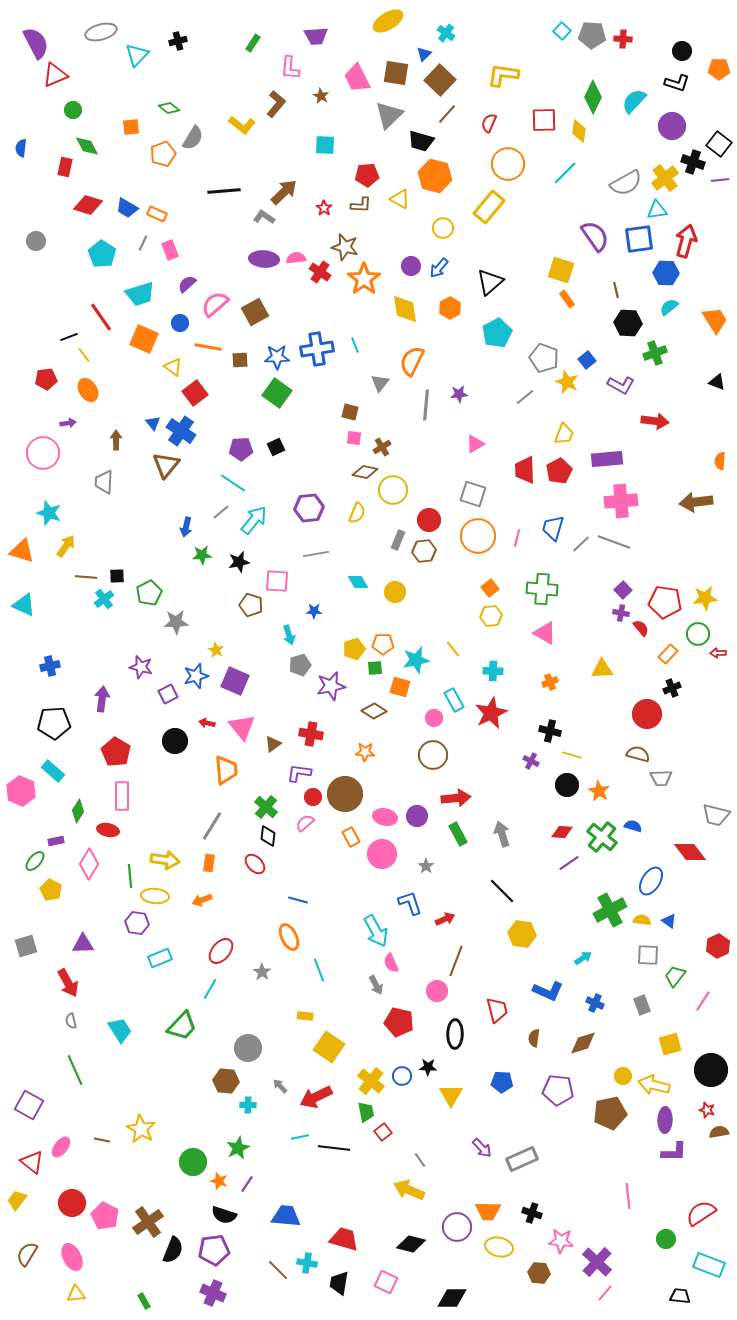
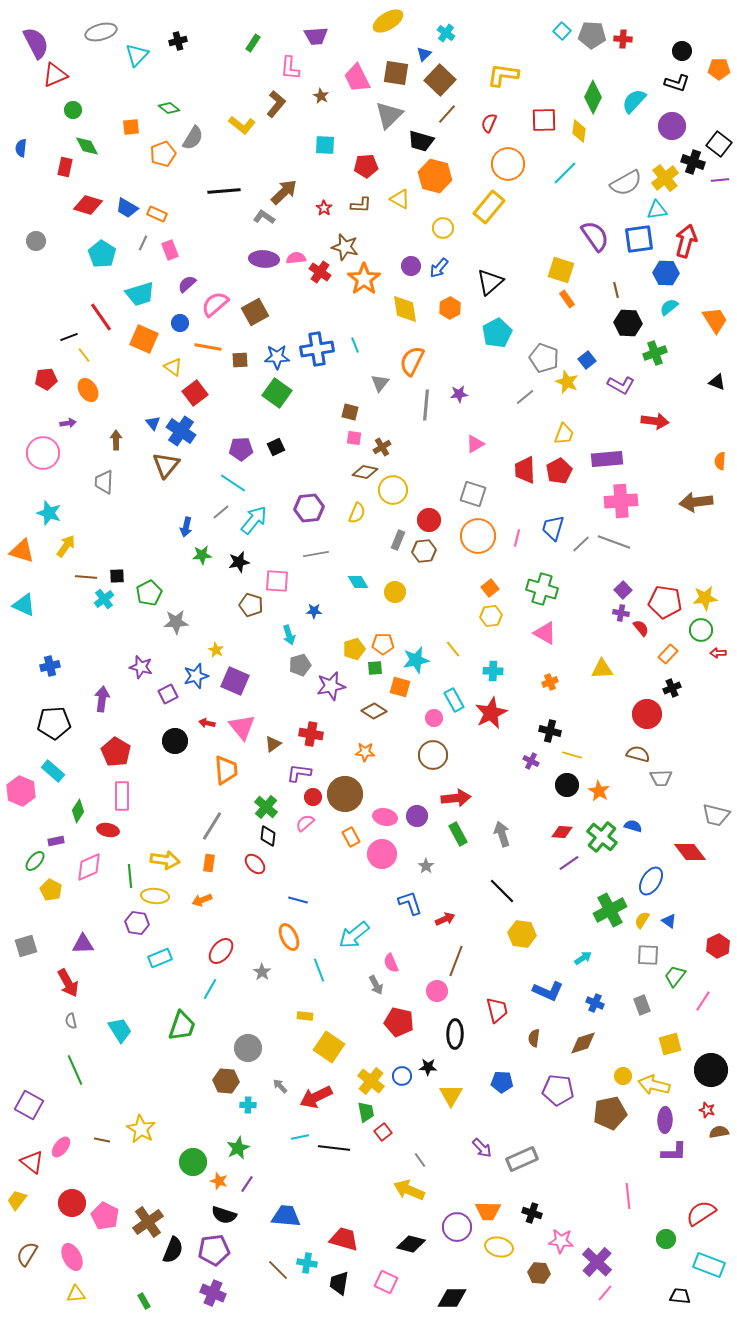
red pentagon at (367, 175): moved 1 px left, 9 px up
green cross at (542, 589): rotated 12 degrees clockwise
green circle at (698, 634): moved 3 px right, 4 px up
pink diamond at (89, 864): moved 3 px down; rotated 36 degrees clockwise
yellow semicircle at (642, 920): rotated 66 degrees counterclockwise
cyan arrow at (376, 931): moved 22 px left, 4 px down; rotated 80 degrees clockwise
green trapezoid at (182, 1026): rotated 24 degrees counterclockwise
